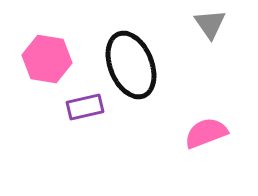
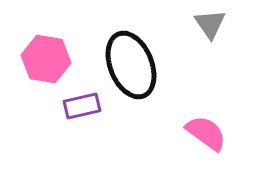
pink hexagon: moved 1 px left
purple rectangle: moved 3 px left, 1 px up
pink semicircle: rotated 57 degrees clockwise
